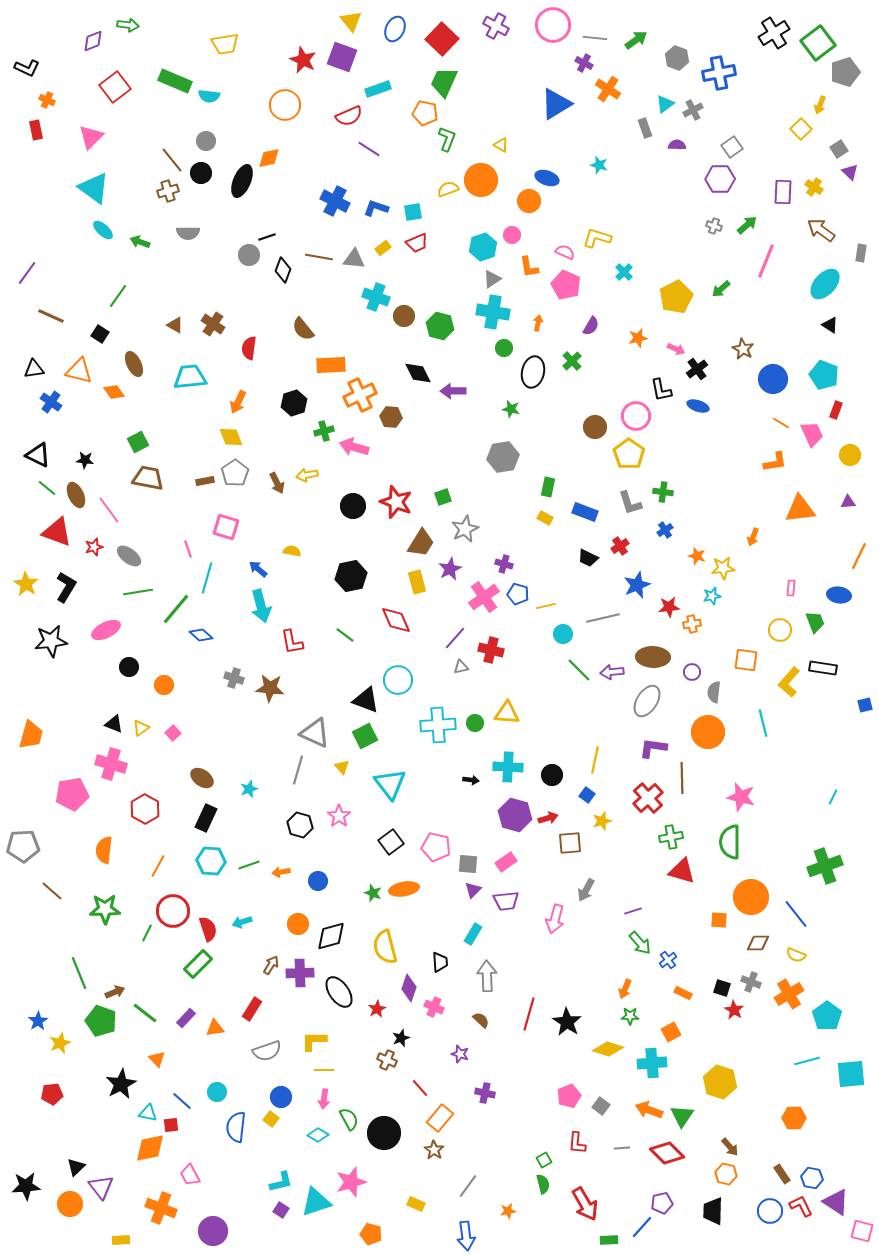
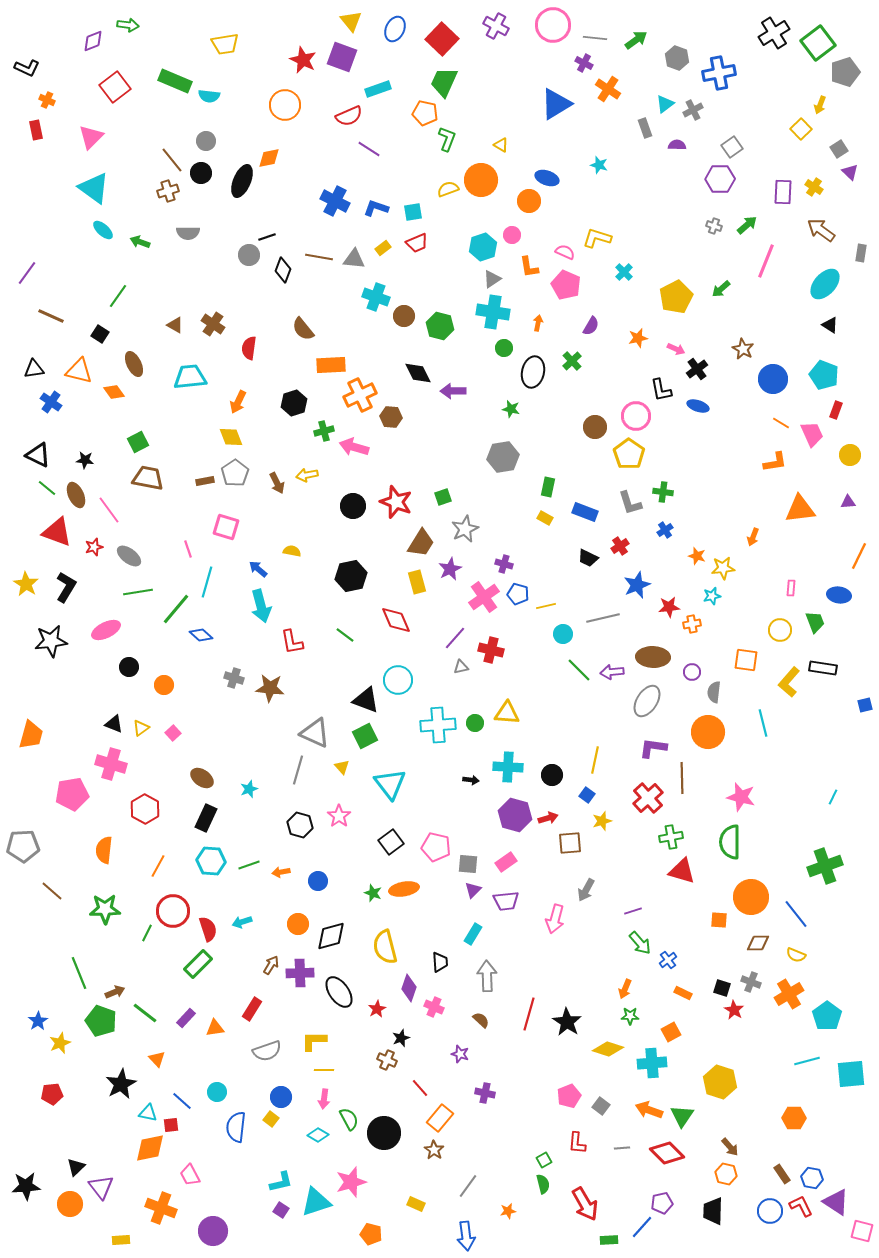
cyan line at (207, 578): moved 4 px down
